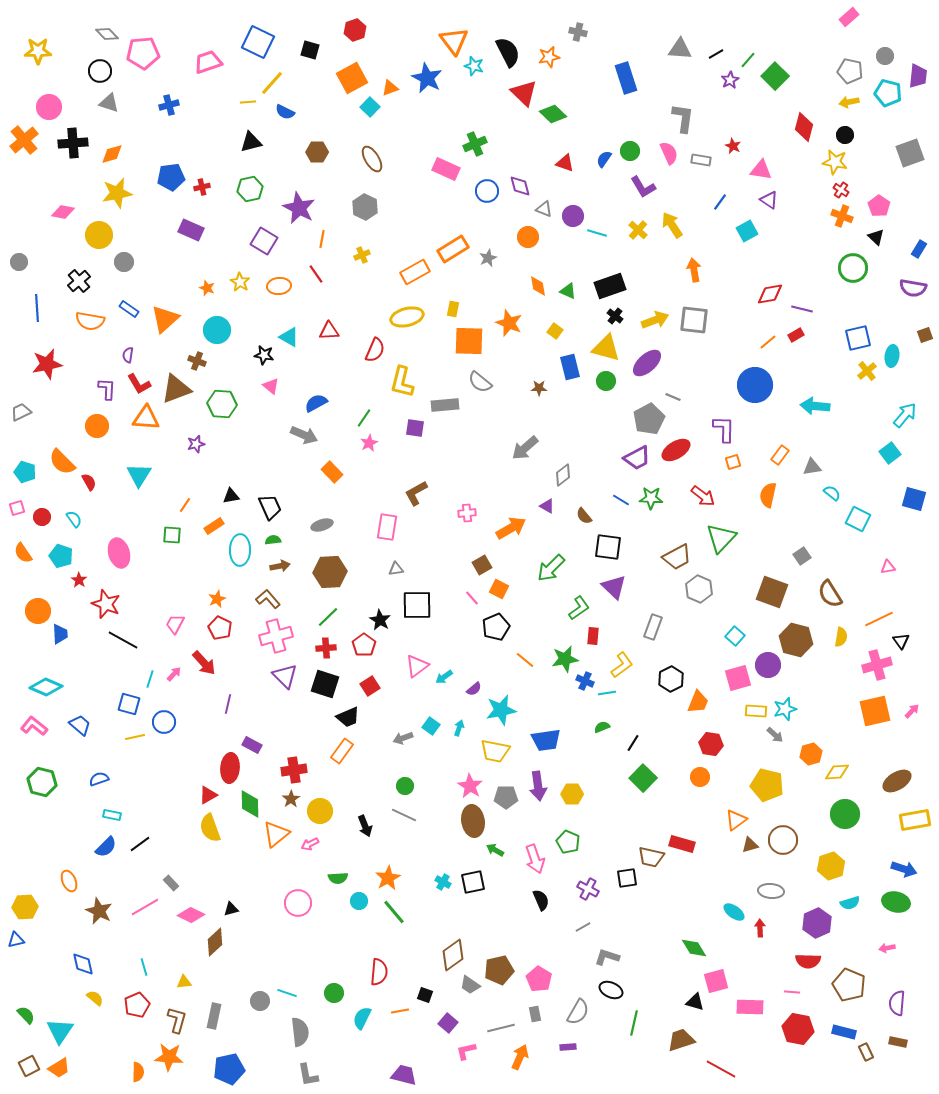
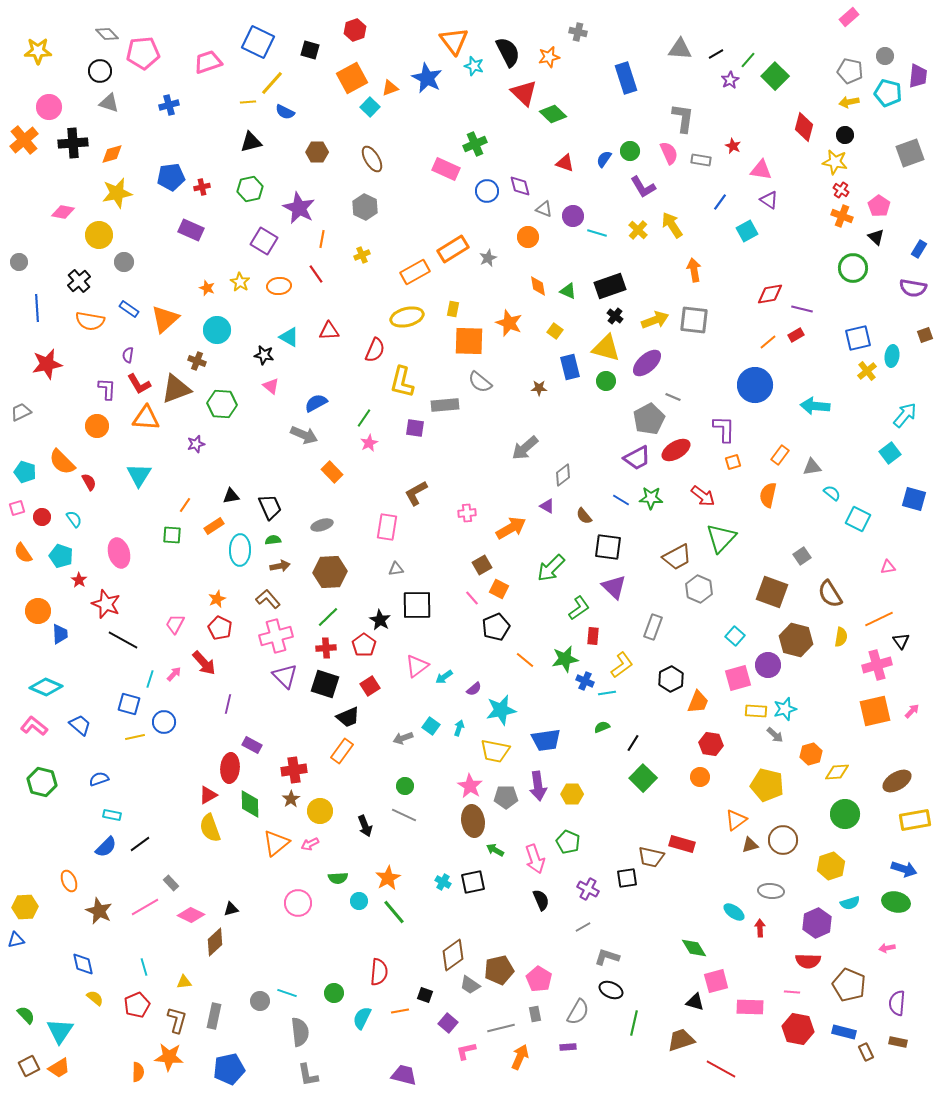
orange triangle at (276, 834): moved 9 px down
